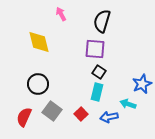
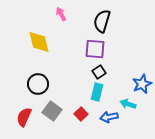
black square: rotated 24 degrees clockwise
